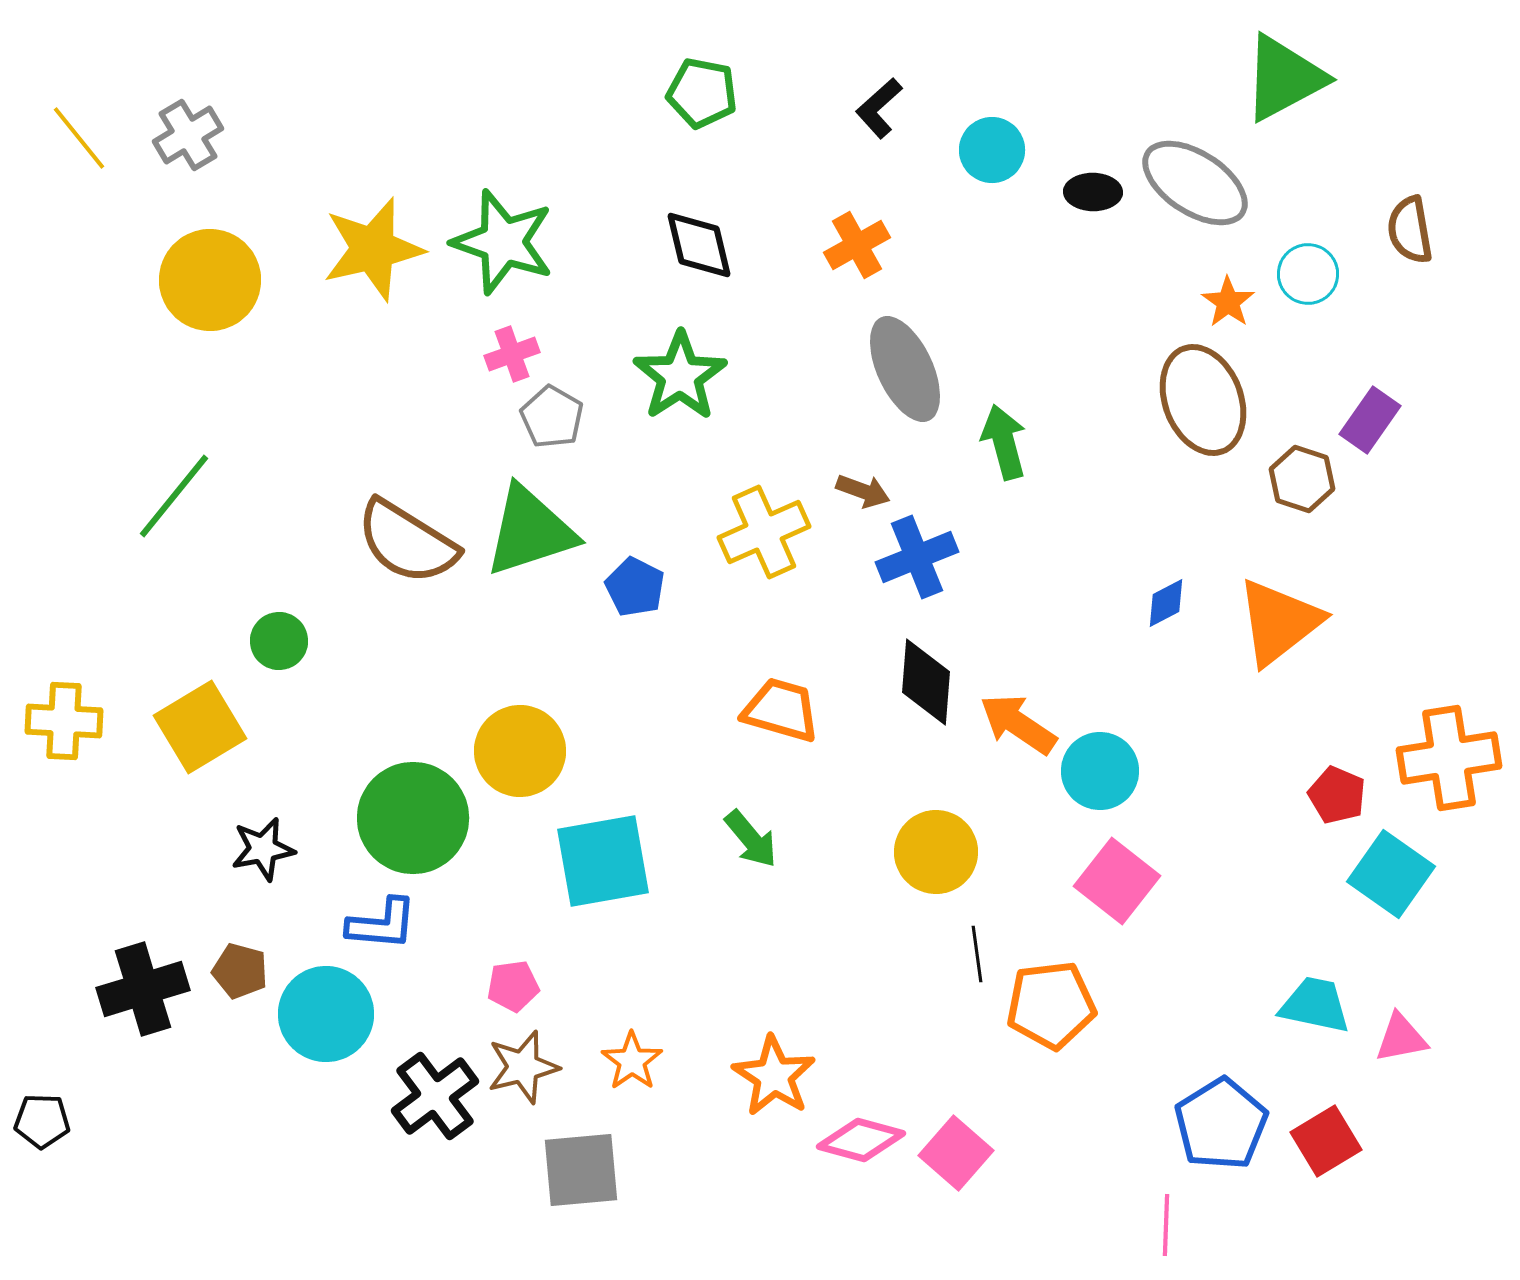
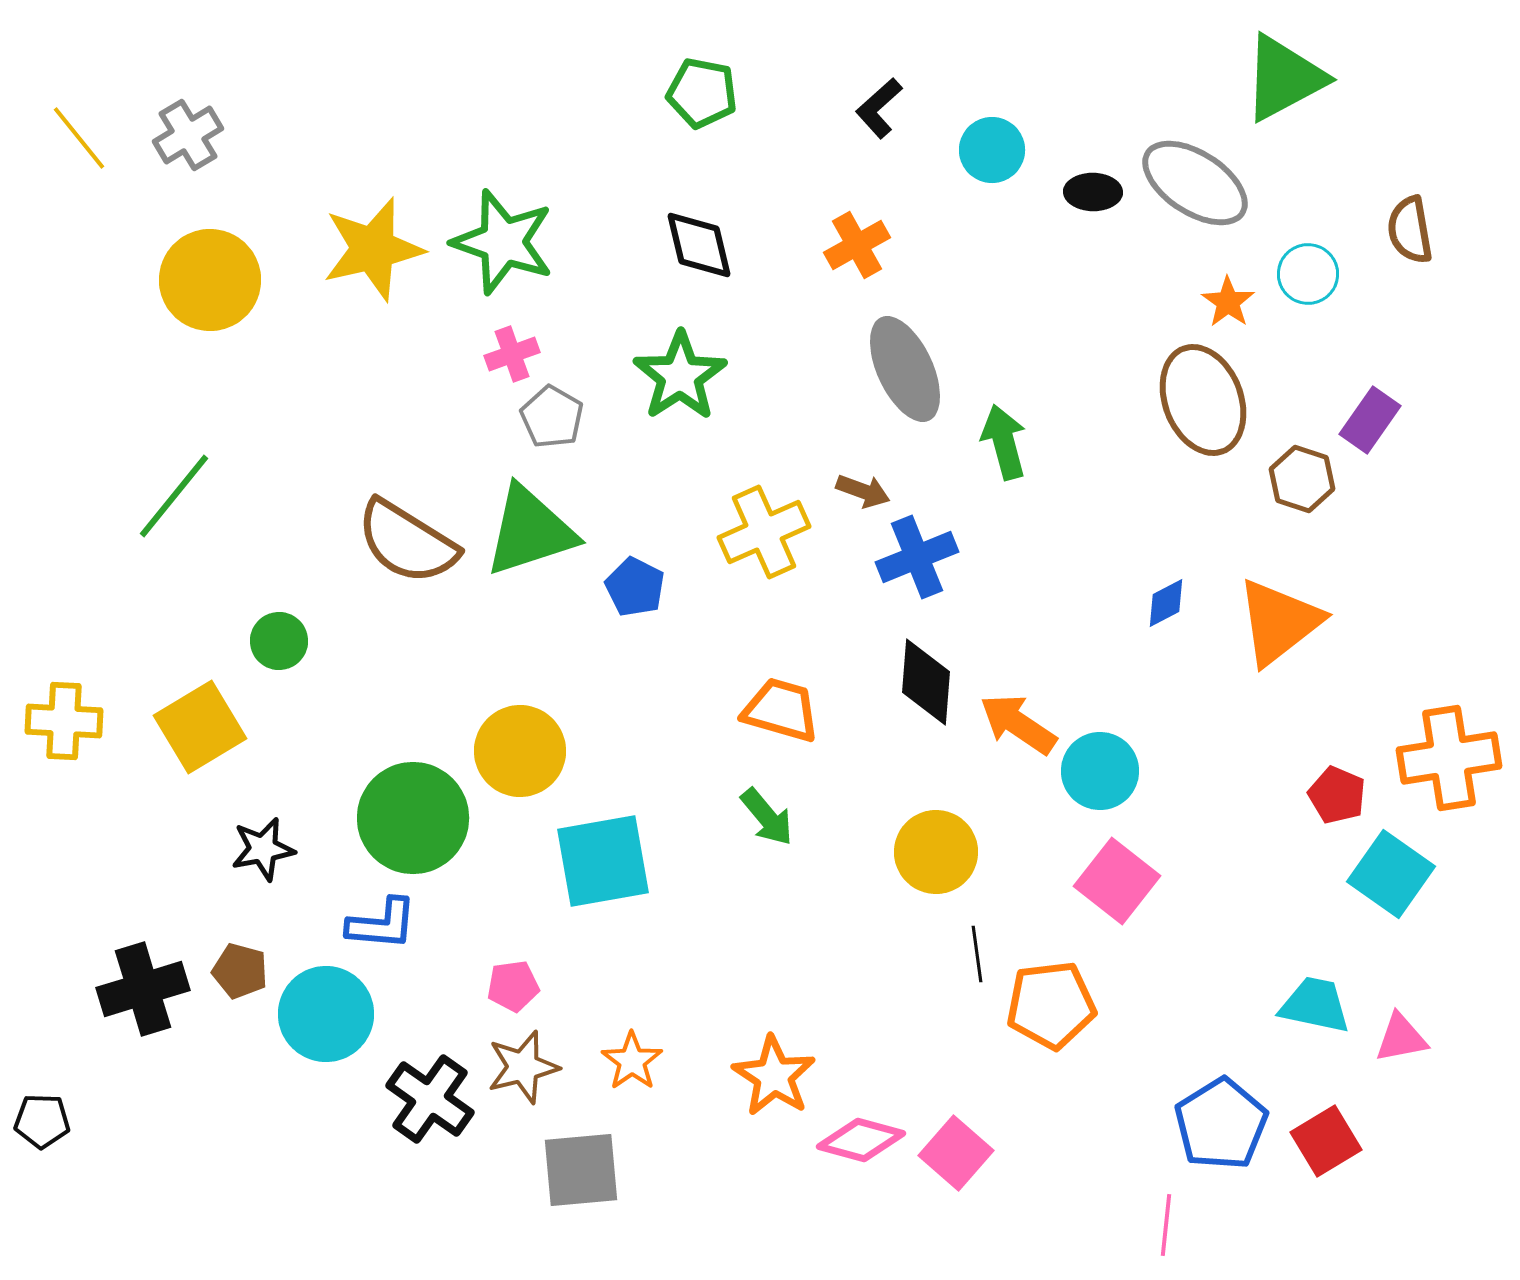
green arrow at (751, 839): moved 16 px right, 22 px up
black cross at (435, 1096): moved 5 px left, 3 px down; rotated 18 degrees counterclockwise
pink line at (1166, 1225): rotated 4 degrees clockwise
